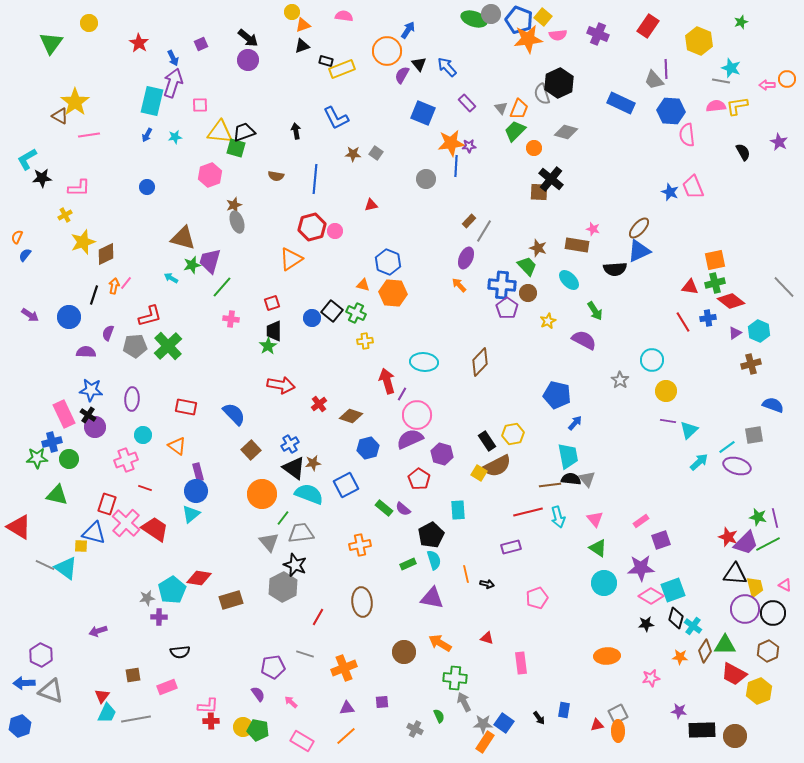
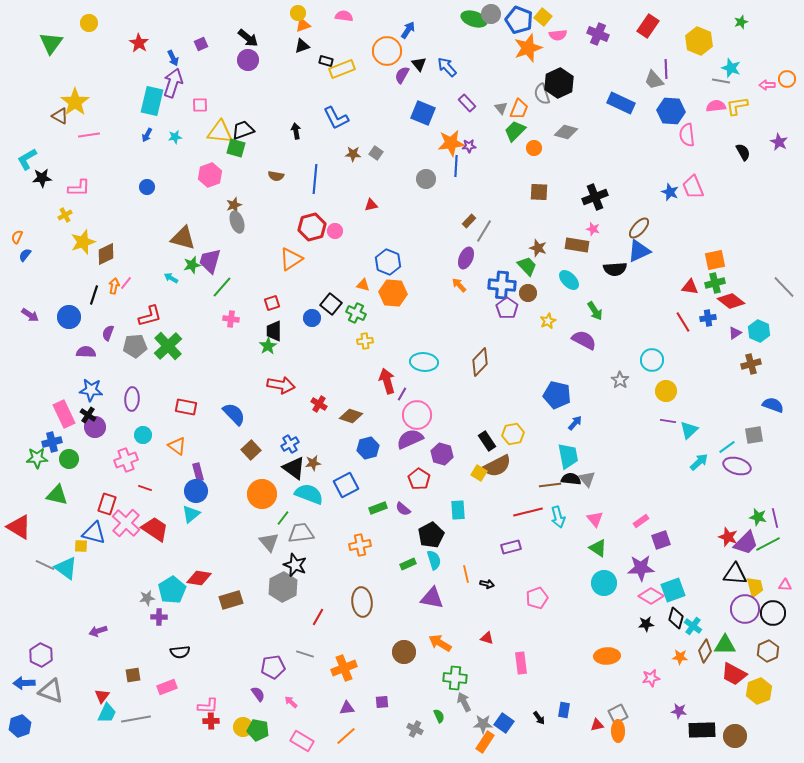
yellow circle at (292, 12): moved 6 px right, 1 px down
orange star at (528, 39): moved 9 px down; rotated 12 degrees counterclockwise
black trapezoid at (244, 132): moved 1 px left, 2 px up
black cross at (551, 179): moved 44 px right, 18 px down; rotated 30 degrees clockwise
black square at (332, 311): moved 1 px left, 7 px up
red cross at (319, 404): rotated 21 degrees counterclockwise
green rectangle at (384, 508): moved 6 px left; rotated 60 degrees counterclockwise
pink triangle at (785, 585): rotated 24 degrees counterclockwise
